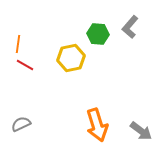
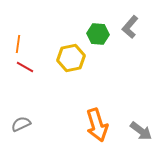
red line: moved 2 px down
